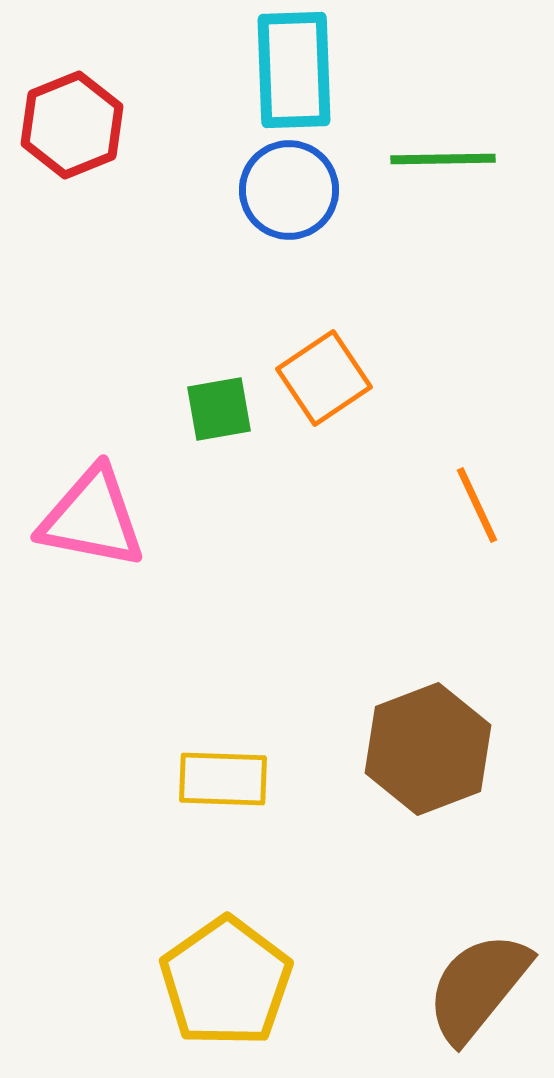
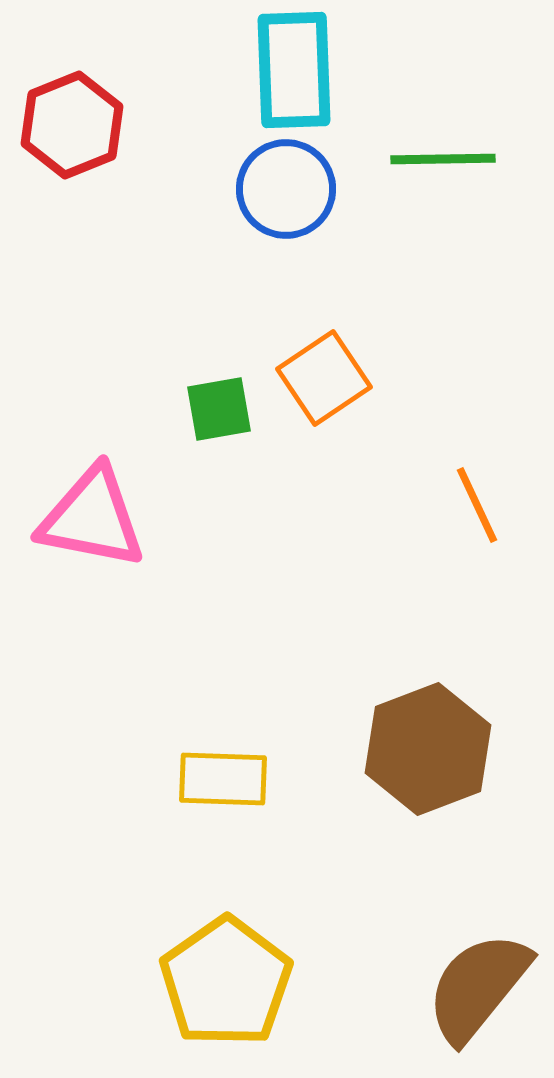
blue circle: moved 3 px left, 1 px up
